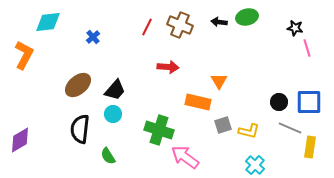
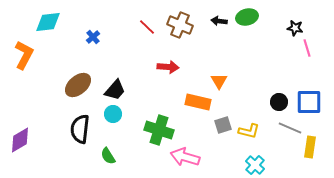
black arrow: moved 1 px up
red line: rotated 72 degrees counterclockwise
pink arrow: rotated 20 degrees counterclockwise
